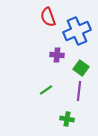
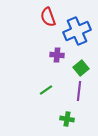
green square: rotated 14 degrees clockwise
